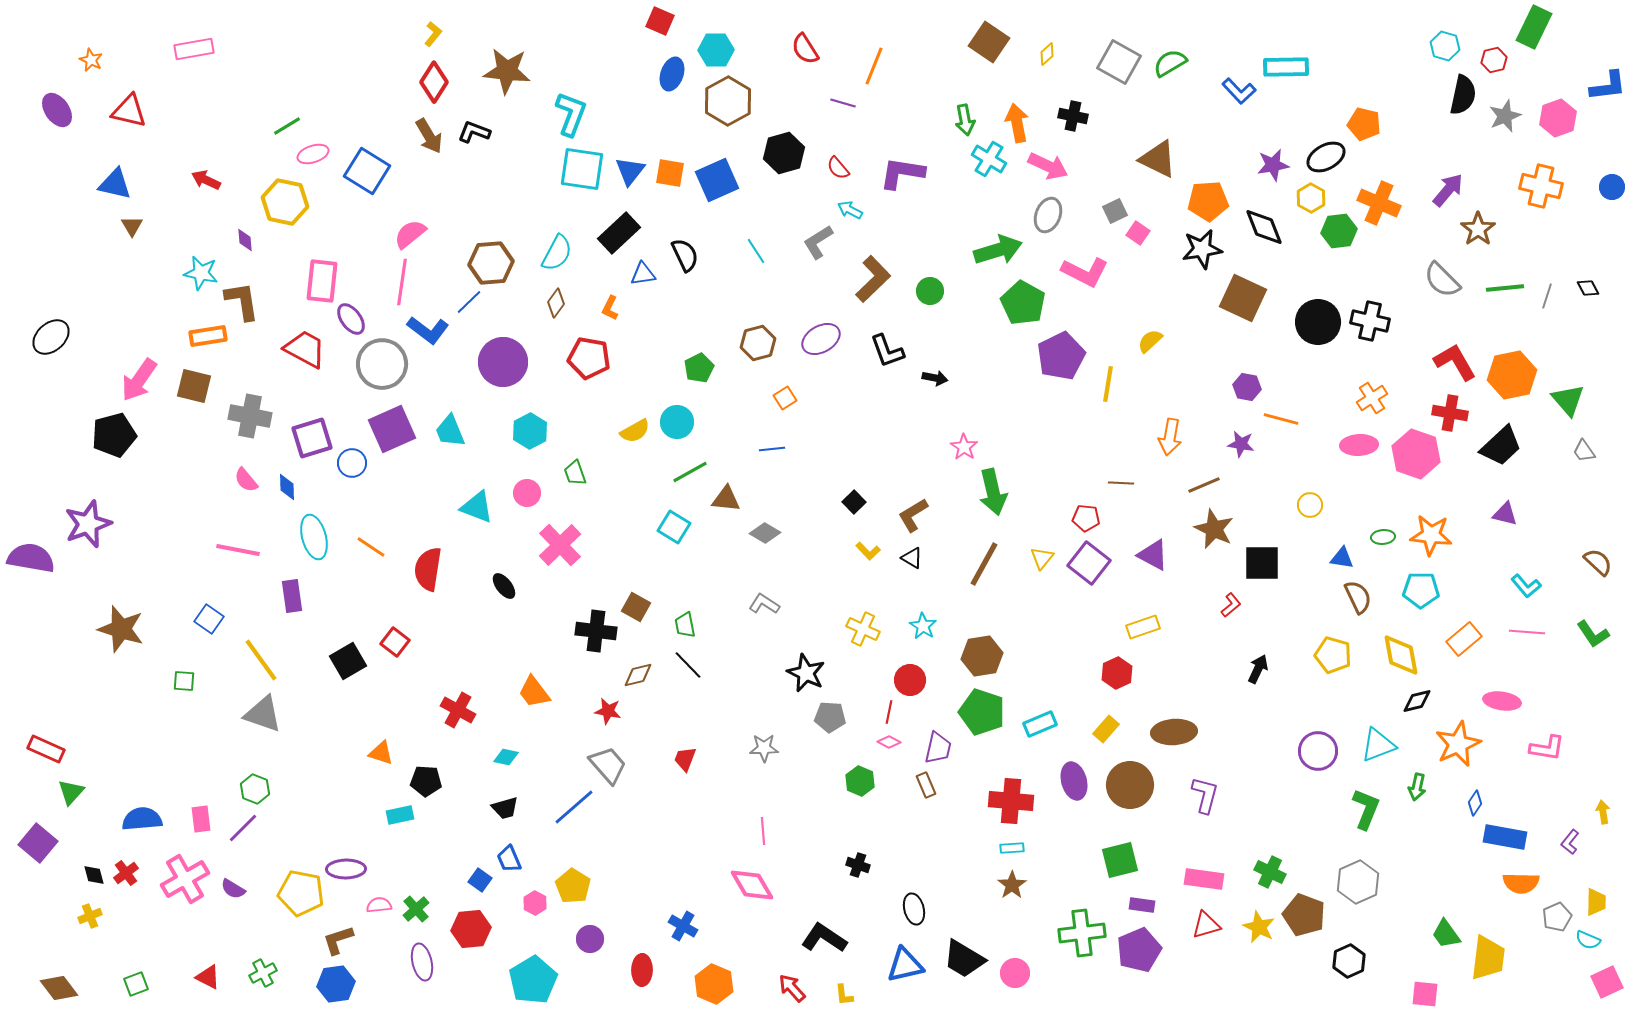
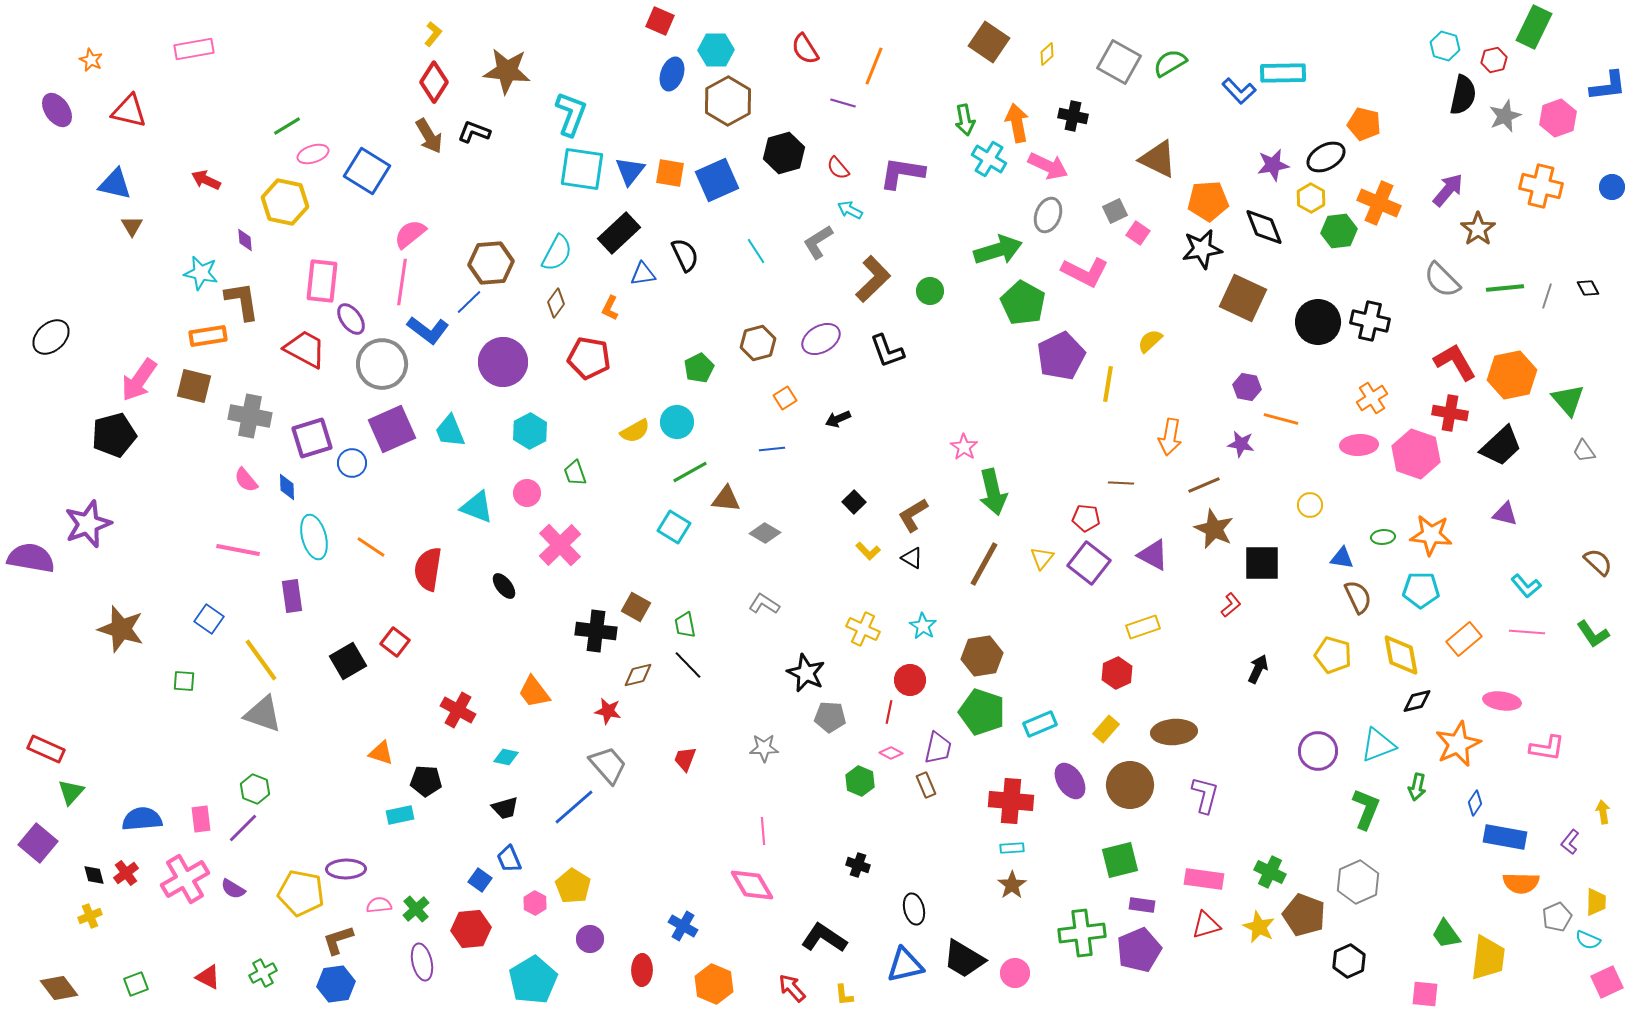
cyan rectangle at (1286, 67): moved 3 px left, 6 px down
black arrow at (935, 378): moved 97 px left, 41 px down; rotated 145 degrees clockwise
pink diamond at (889, 742): moved 2 px right, 11 px down
purple ellipse at (1074, 781): moved 4 px left; rotated 18 degrees counterclockwise
